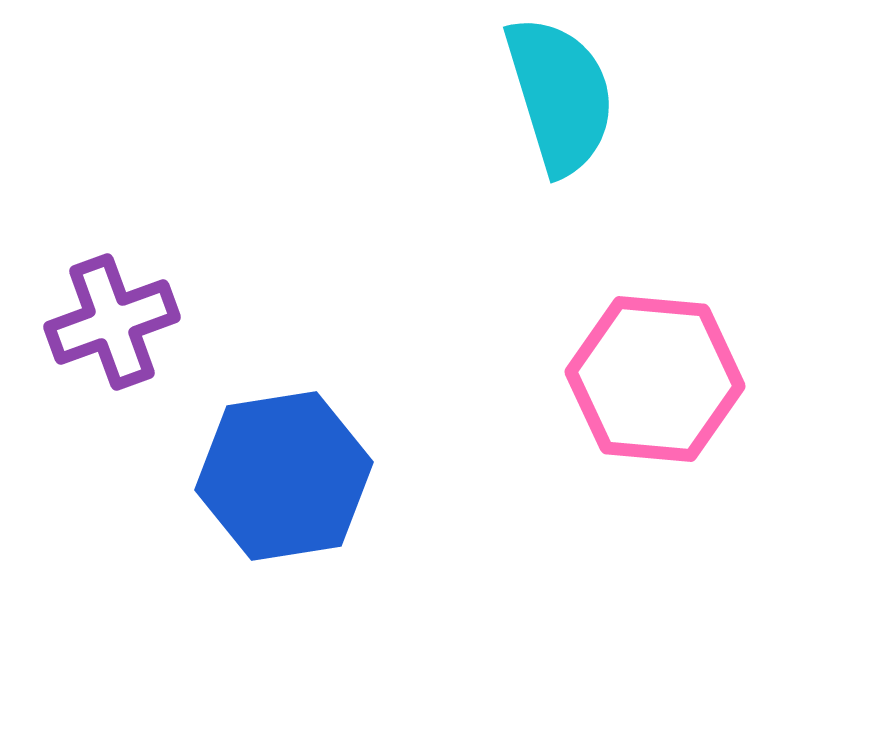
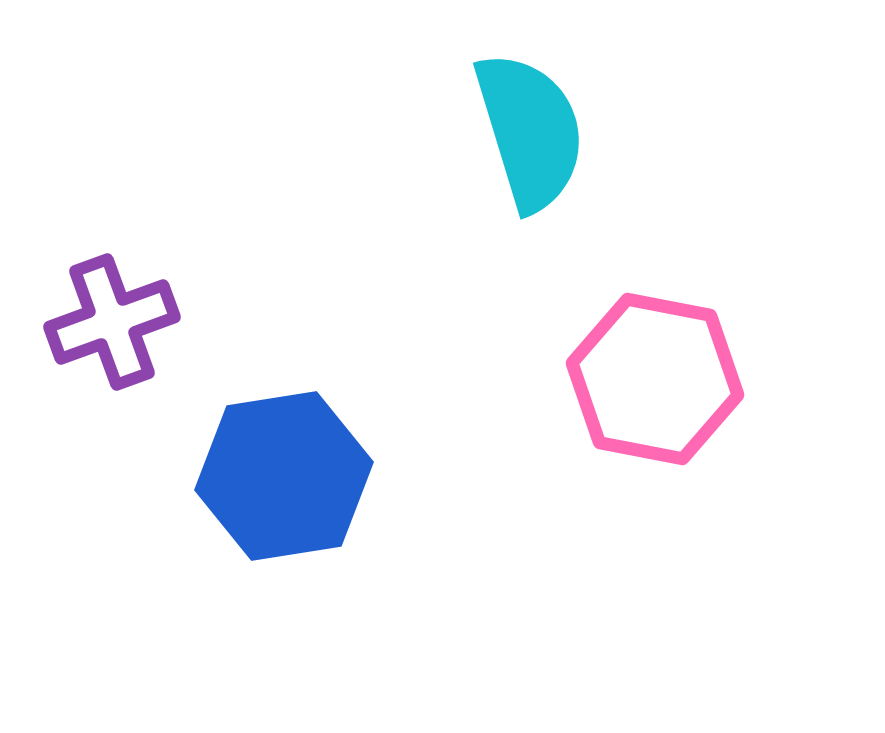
cyan semicircle: moved 30 px left, 36 px down
pink hexagon: rotated 6 degrees clockwise
